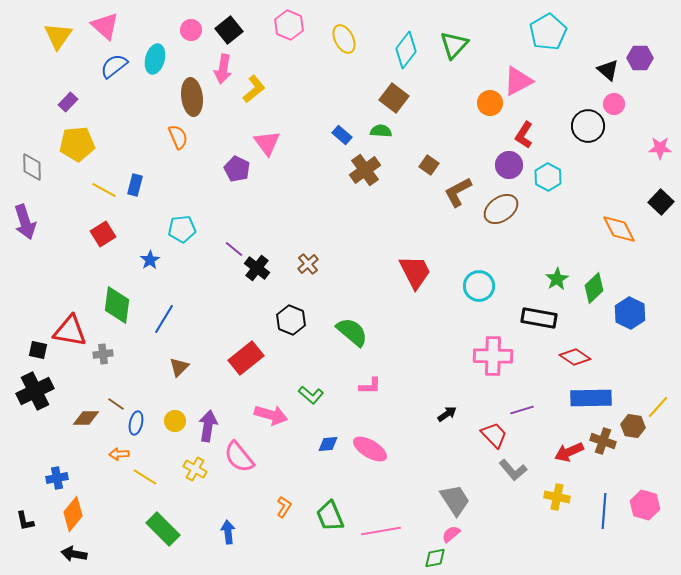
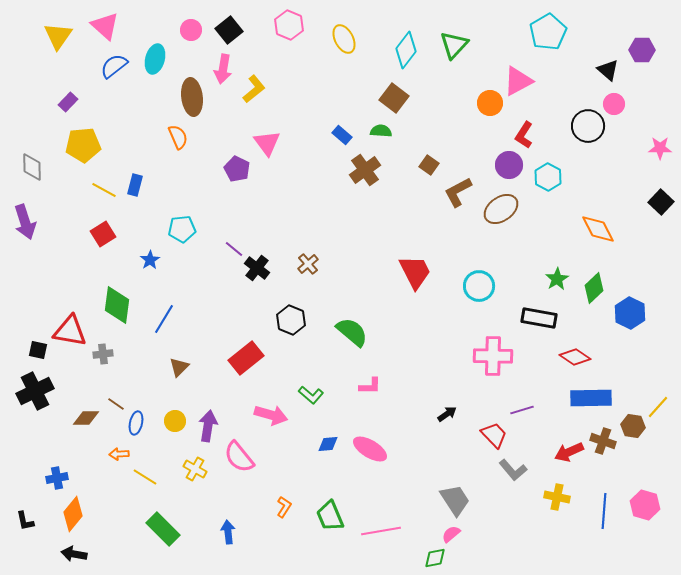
purple hexagon at (640, 58): moved 2 px right, 8 px up
yellow pentagon at (77, 144): moved 6 px right, 1 px down
orange diamond at (619, 229): moved 21 px left
